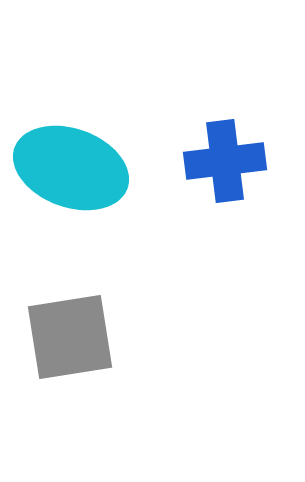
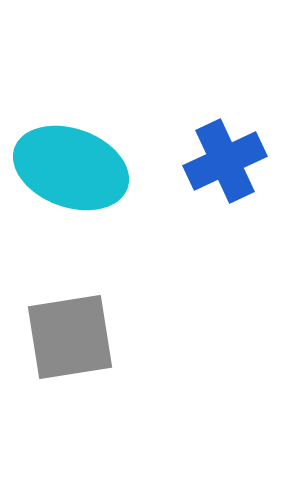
blue cross: rotated 18 degrees counterclockwise
